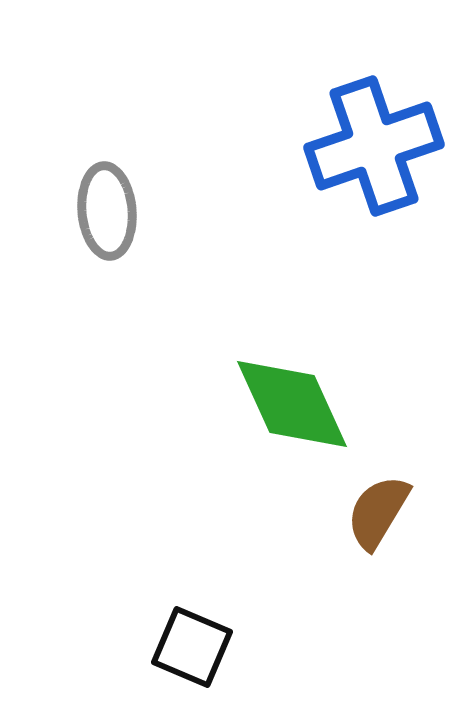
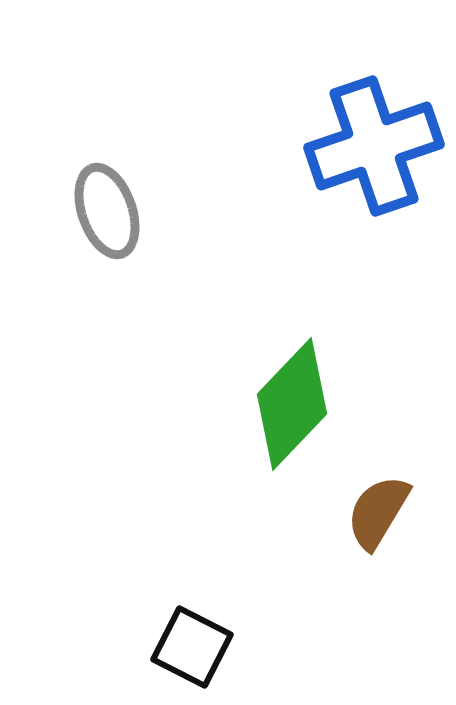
gray ellipse: rotated 14 degrees counterclockwise
green diamond: rotated 68 degrees clockwise
black square: rotated 4 degrees clockwise
